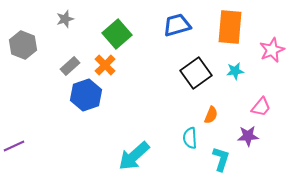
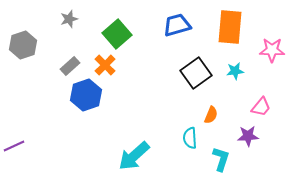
gray star: moved 4 px right
gray hexagon: rotated 20 degrees clockwise
pink star: rotated 25 degrees clockwise
